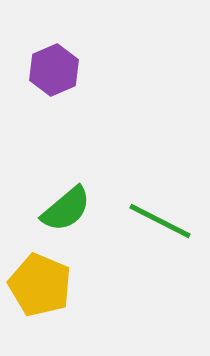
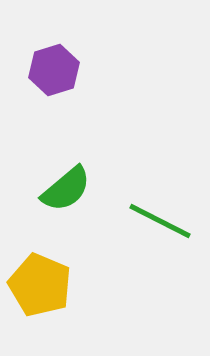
purple hexagon: rotated 6 degrees clockwise
green semicircle: moved 20 px up
